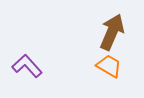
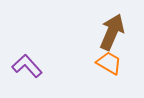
orange trapezoid: moved 3 px up
